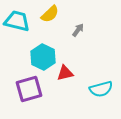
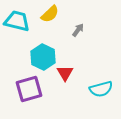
red triangle: rotated 48 degrees counterclockwise
